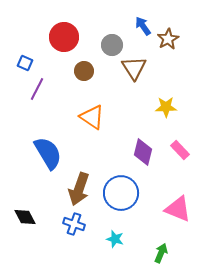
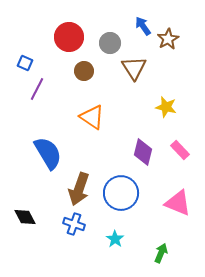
red circle: moved 5 px right
gray circle: moved 2 px left, 2 px up
yellow star: rotated 15 degrees clockwise
pink triangle: moved 6 px up
cyan star: rotated 18 degrees clockwise
